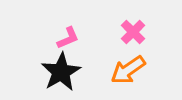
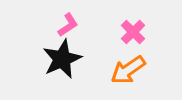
pink L-shape: moved 13 px up; rotated 10 degrees counterclockwise
black star: moved 1 px right, 13 px up; rotated 6 degrees clockwise
